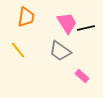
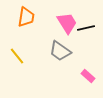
yellow line: moved 1 px left, 6 px down
pink rectangle: moved 6 px right
